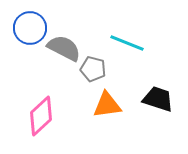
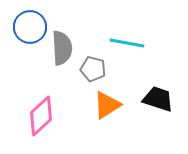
blue circle: moved 1 px up
cyan line: rotated 12 degrees counterclockwise
gray semicircle: moved 2 px left; rotated 60 degrees clockwise
orange triangle: rotated 24 degrees counterclockwise
